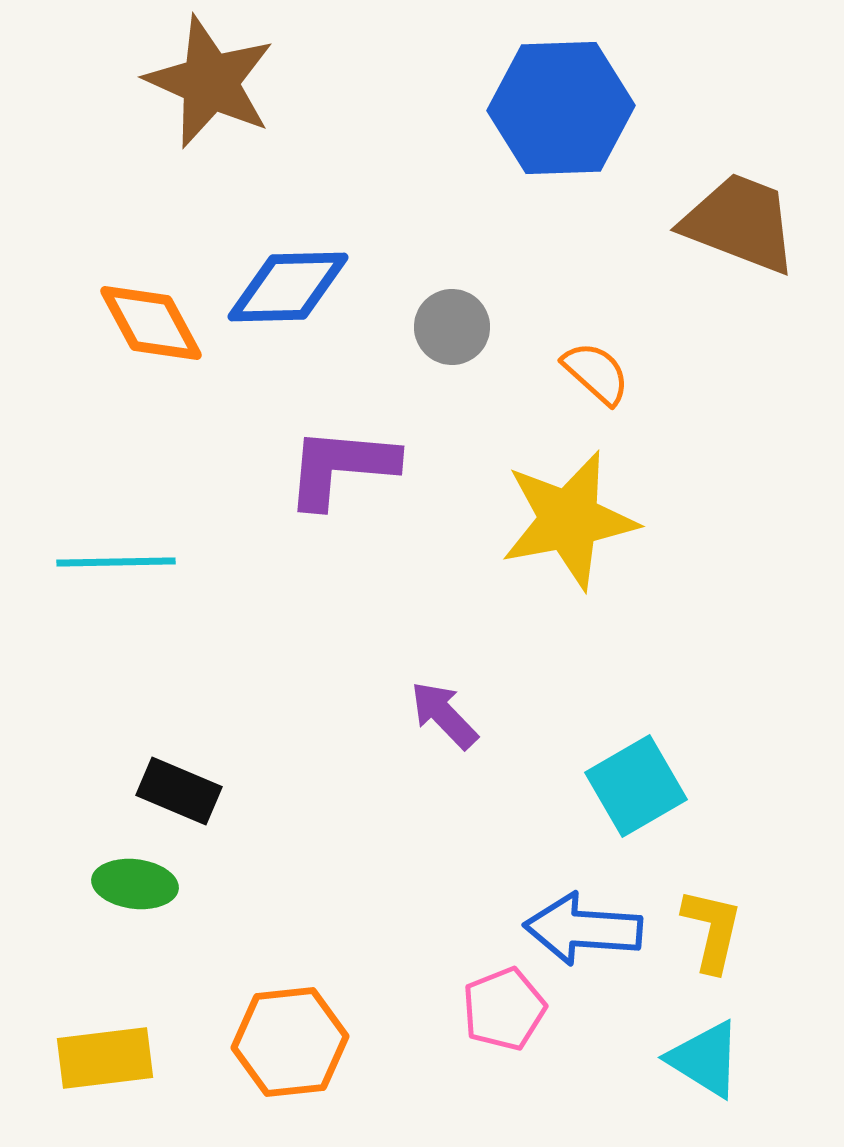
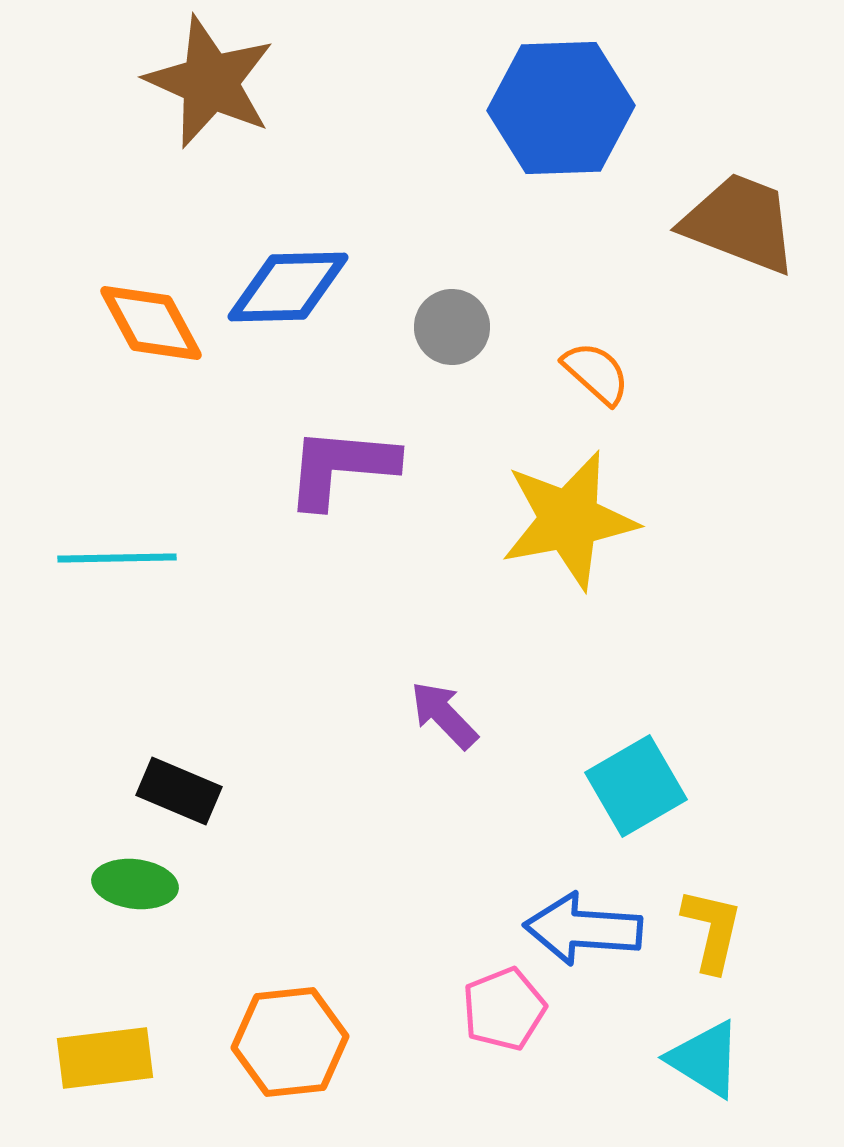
cyan line: moved 1 px right, 4 px up
